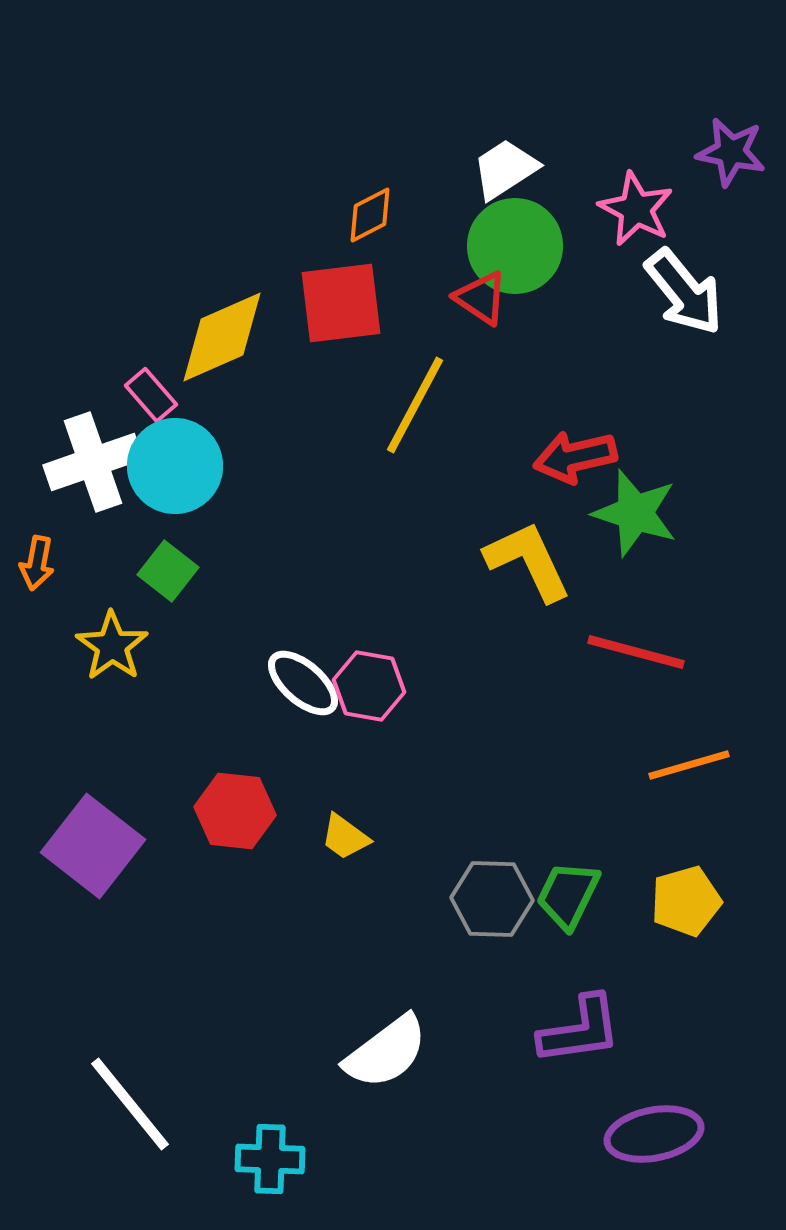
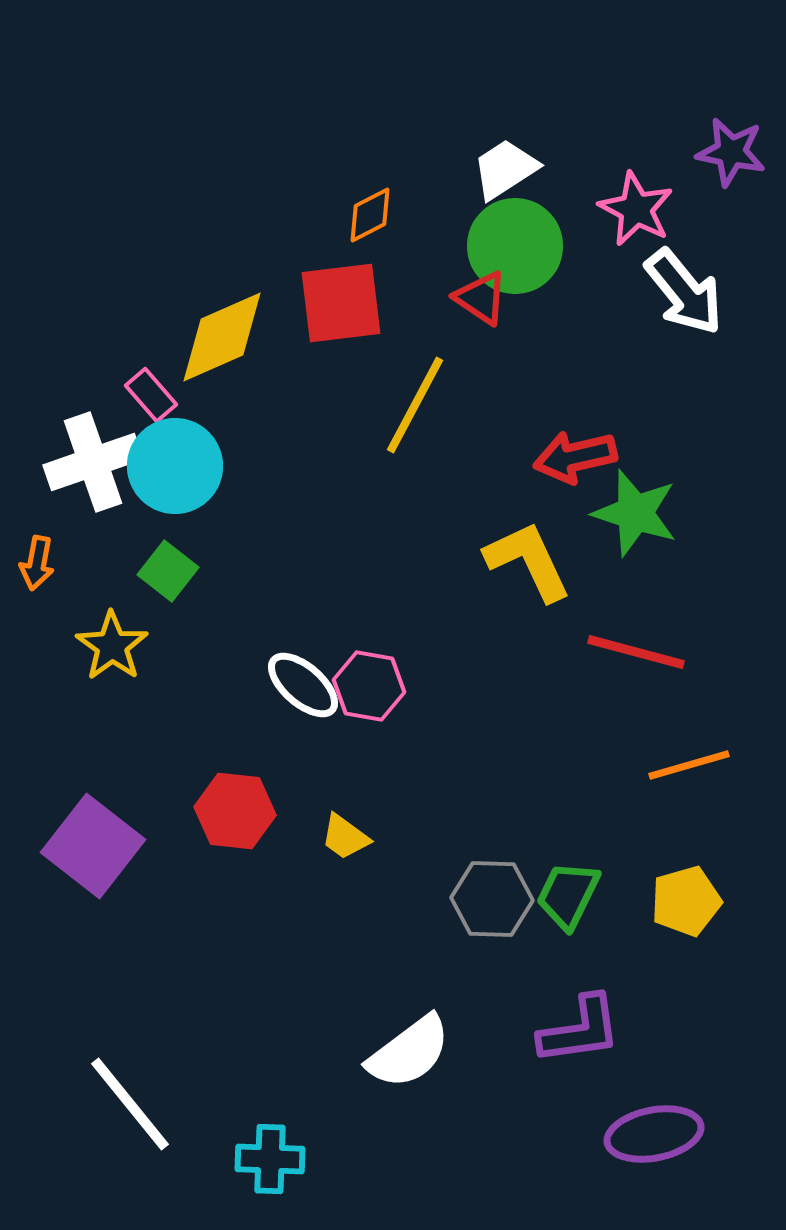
white ellipse: moved 2 px down
white semicircle: moved 23 px right
